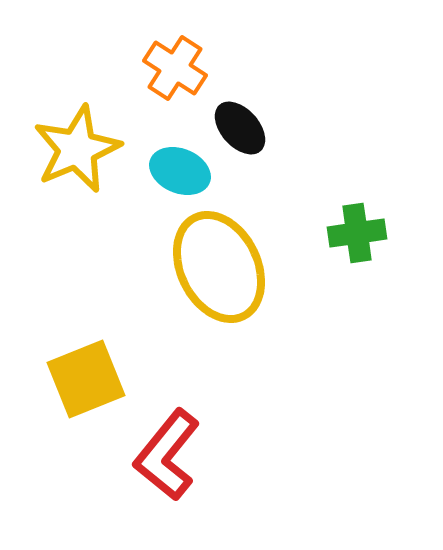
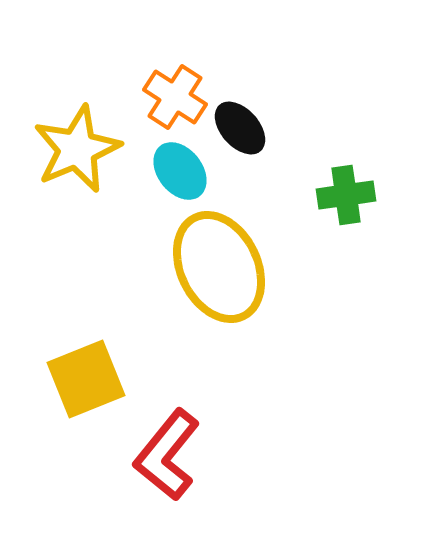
orange cross: moved 29 px down
cyan ellipse: rotated 30 degrees clockwise
green cross: moved 11 px left, 38 px up
